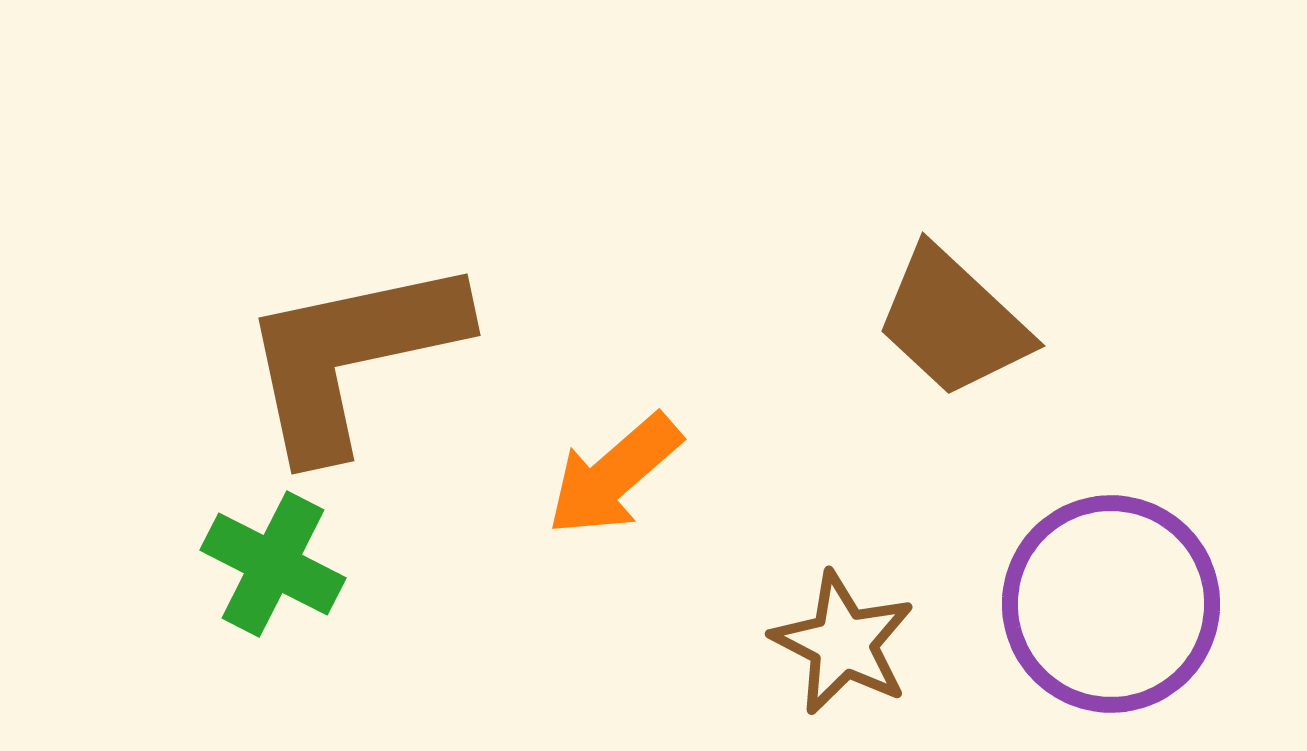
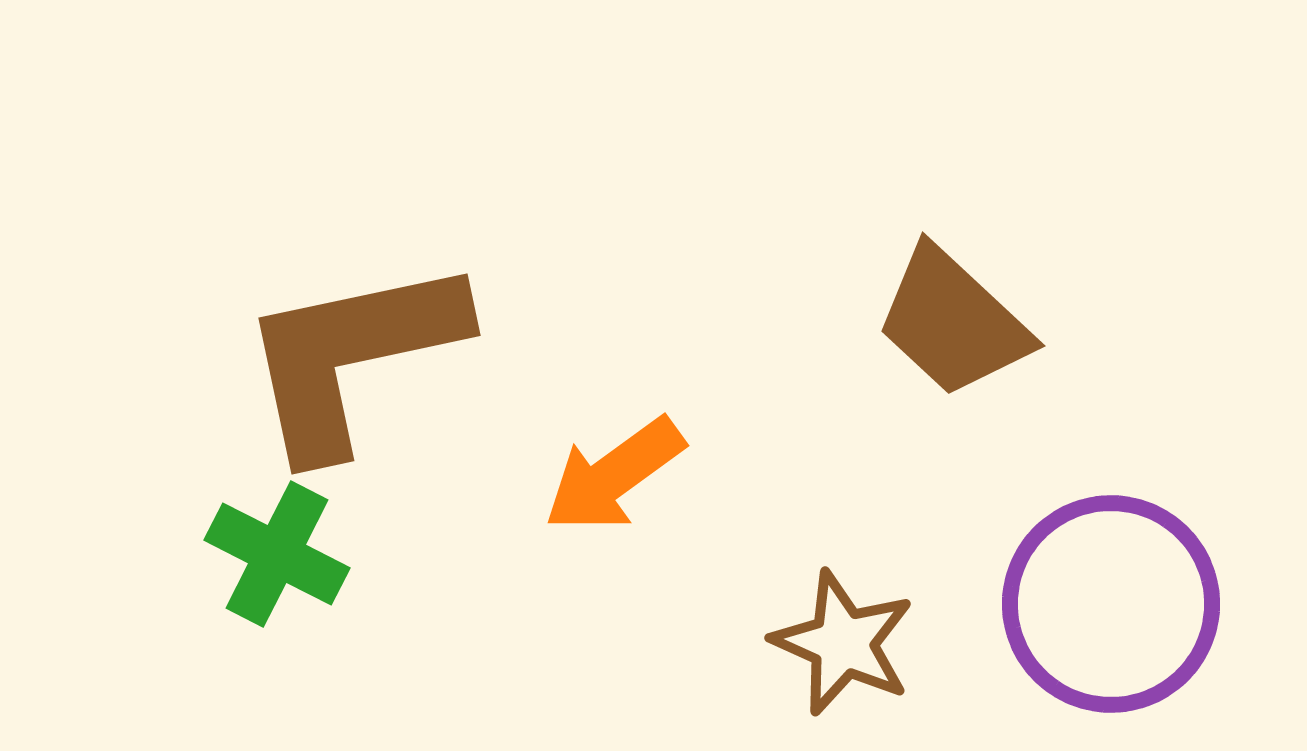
orange arrow: rotated 5 degrees clockwise
green cross: moved 4 px right, 10 px up
brown star: rotated 3 degrees counterclockwise
